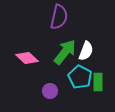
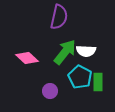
white semicircle: rotated 72 degrees clockwise
